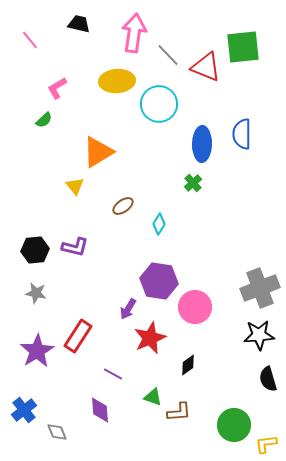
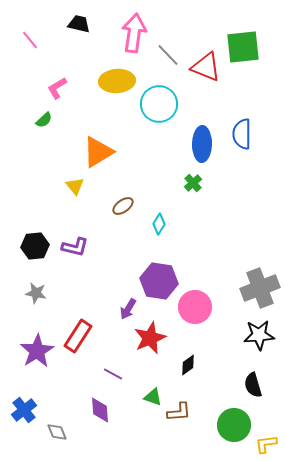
black hexagon: moved 4 px up
black semicircle: moved 15 px left, 6 px down
